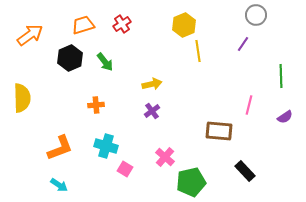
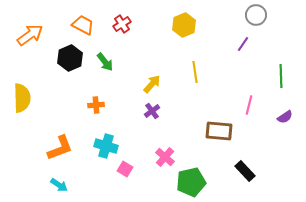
orange trapezoid: rotated 45 degrees clockwise
yellow line: moved 3 px left, 21 px down
yellow arrow: rotated 36 degrees counterclockwise
